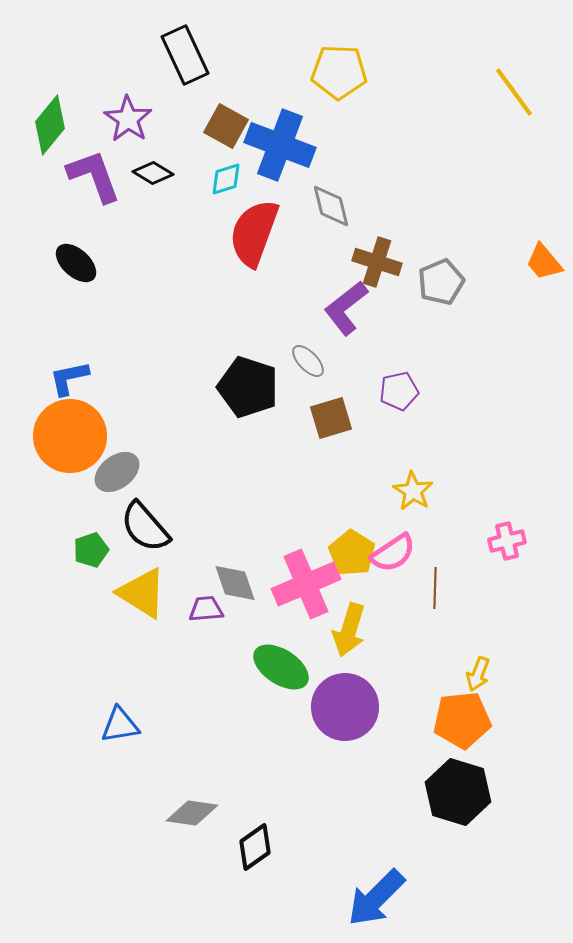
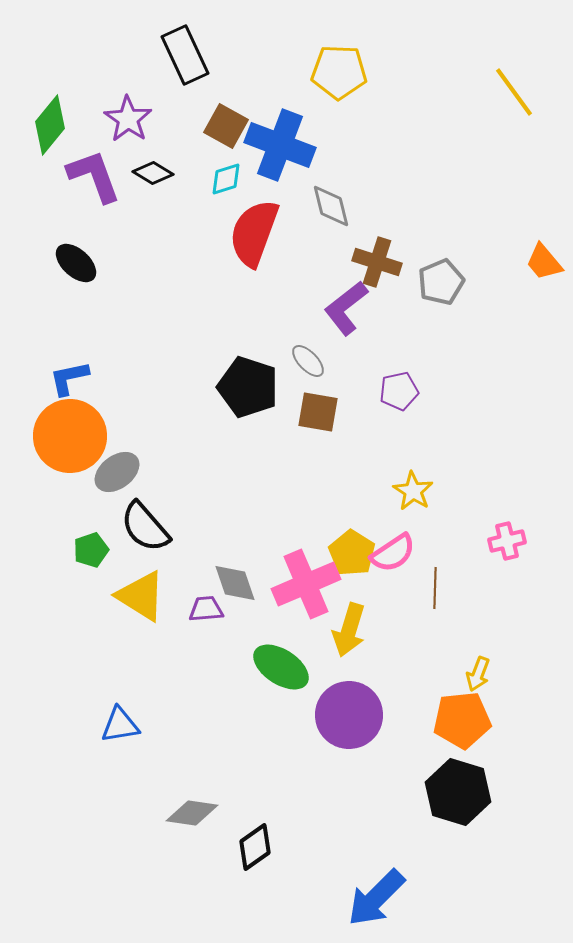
brown square at (331, 418): moved 13 px left, 6 px up; rotated 27 degrees clockwise
yellow triangle at (142, 593): moved 1 px left, 3 px down
purple circle at (345, 707): moved 4 px right, 8 px down
